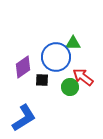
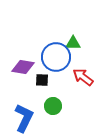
purple diamond: rotated 45 degrees clockwise
green circle: moved 17 px left, 19 px down
blue L-shape: rotated 32 degrees counterclockwise
